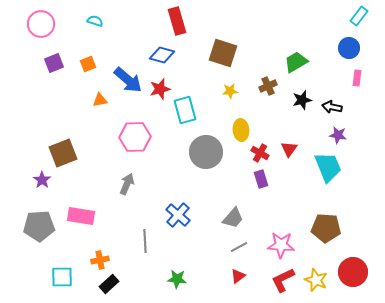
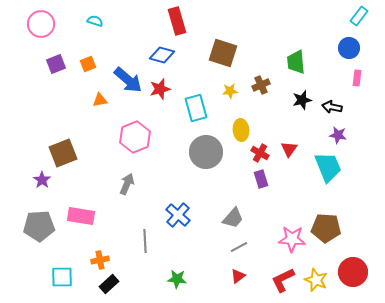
green trapezoid at (296, 62): rotated 65 degrees counterclockwise
purple square at (54, 63): moved 2 px right, 1 px down
brown cross at (268, 86): moved 7 px left, 1 px up
cyan rectangle at (185, 110): moved 11 px right, 2 px up
pink hexagon at (135, 137): rotated 20 degrees counterclockwise
pink star at (281, 245): moved 11 px right, 6 px up
